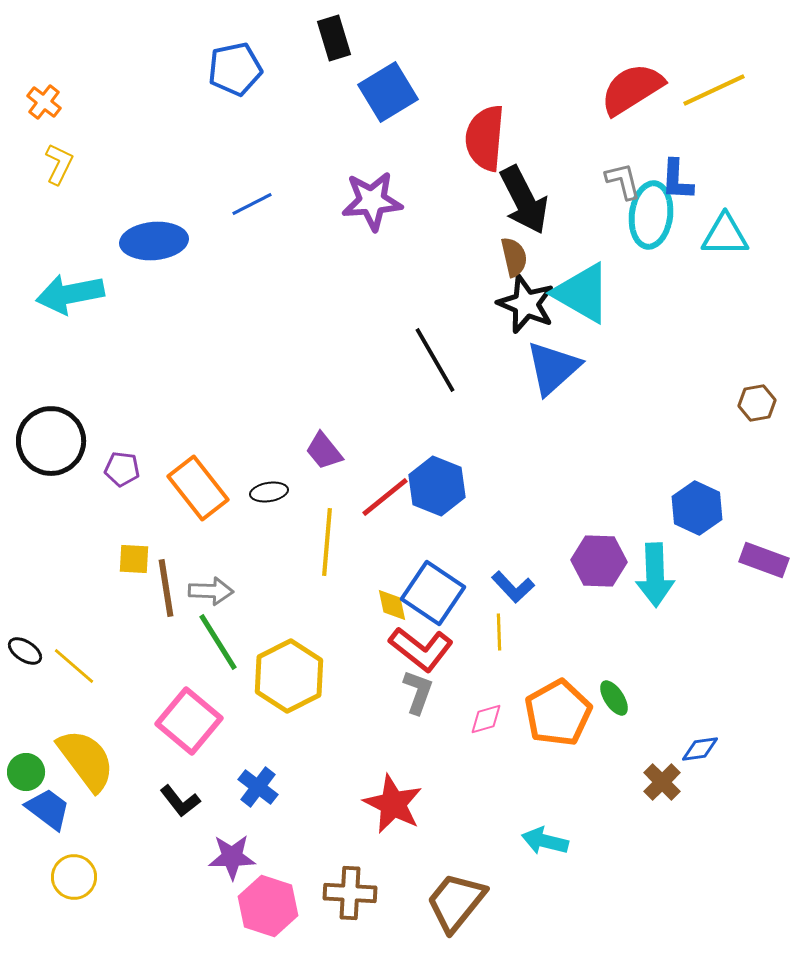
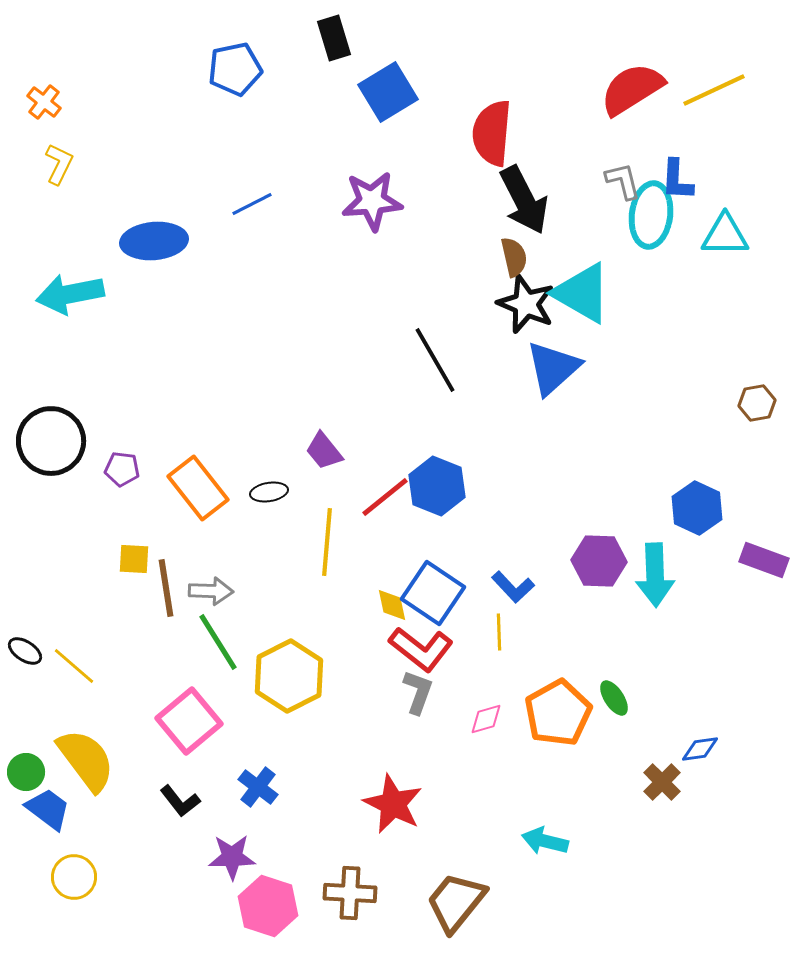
red semicircle at (485, 138): moved 7 px right, 5 px up
pink square at (189, 721): rotated 10 degrees clockwise
